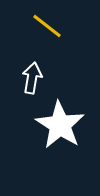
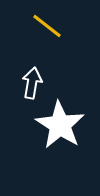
white arrow: moved 5 px down
